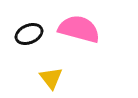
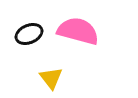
pink semicircle: moved 1 px left, 2 px down
